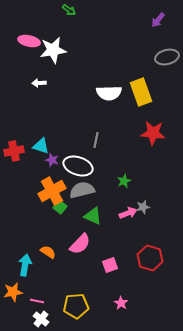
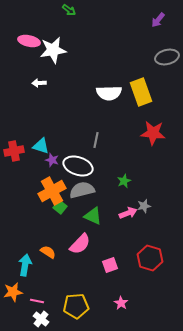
gray star: moved 1 px right, 1 px up
